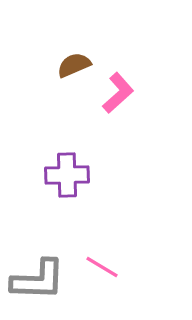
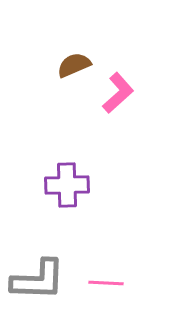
purple cross: moved 10 px down
pink line: moved 4 px right, 16 px down; rotated 28 degrees counterclockwise
